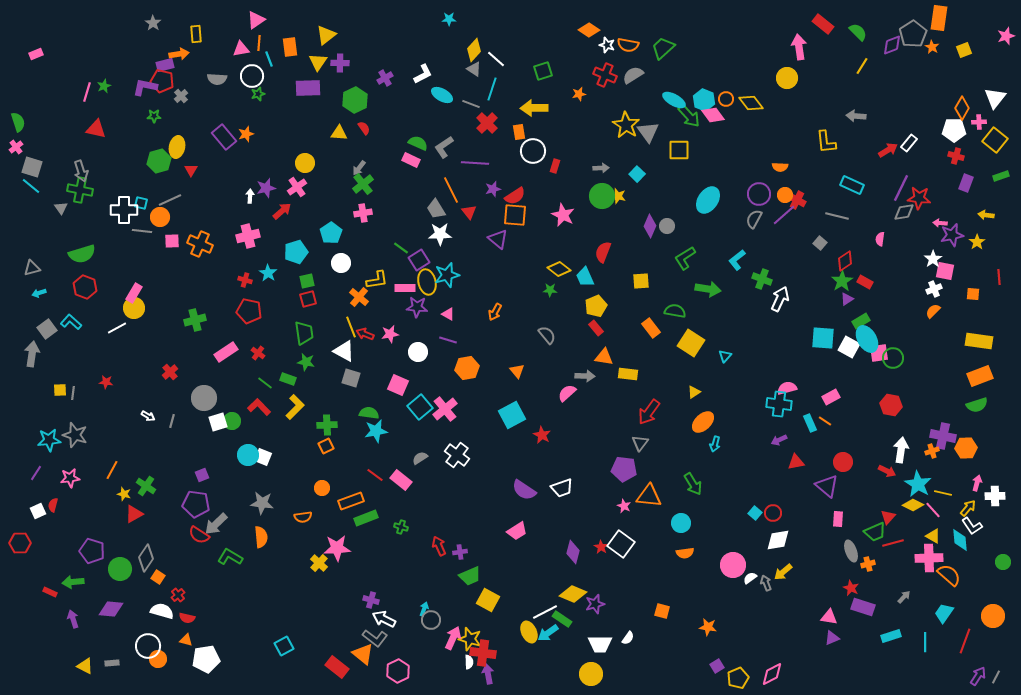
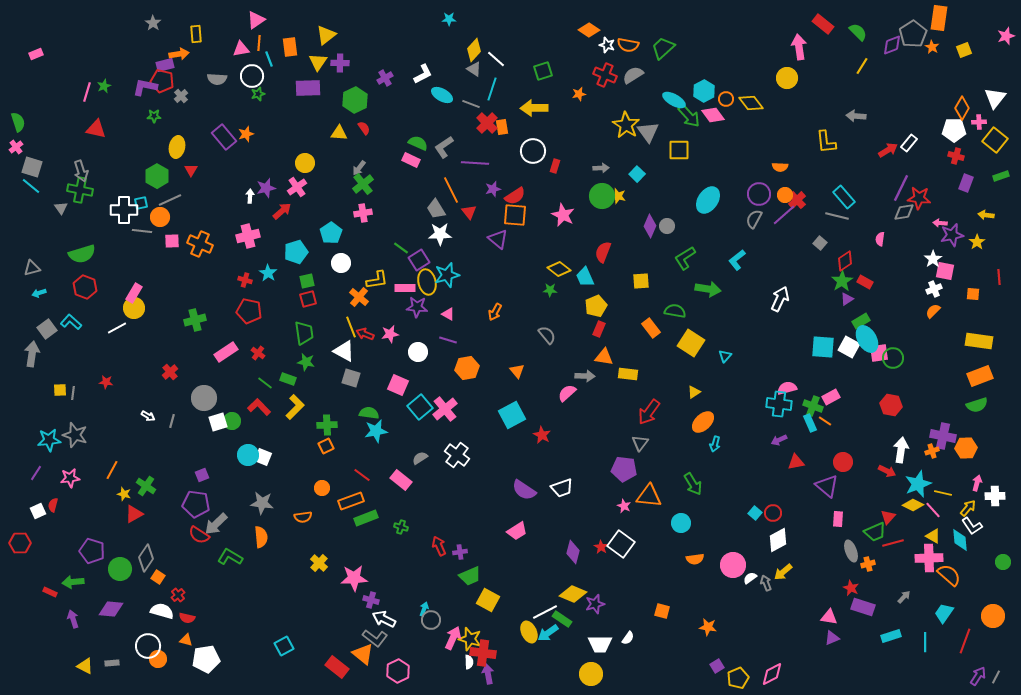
cyan hexagon at (704, 100): moved 9 px up; rotated 10 degrees clockwise
orange rectangle at (519, 132): moved 17 px left, 5 px up
green hexagon at (159, 161): moved 2 px left, 15 px down; rotated 15 degrees counterclockwise
cyan rectangle at (852, 185): moved 8 px left, 12 px down; rotated 25 degrees clockwise
red cross at (797, 200): rotated 18 degrees clockwise
cyan square at (141, 203): rotated 24 degrees counterclockwise
green cross at (762, 279): moved 51 px right, 127 px down
red rectangle at (596, 328): moved 3 px right, 1 px down; rotated 63 degrees clockwise
cyan square at (823, 338): moved 9 px down
red line at (375, 475): moved 13 px left
cyan star at (918, 484): rotated 20 degrees clockwise
white diamond at (778, 540): rotated 20 degrees counterclockwise
pink star at (337, 548): moved 17 px right, 30 px down
orange semicircle at (685, 553): moved 10 px right, 6 px down
